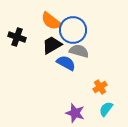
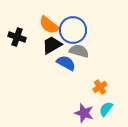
orange semicircle: moved 2 px left, 4 px down
purple star: moved 9 px right
